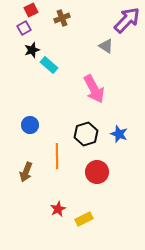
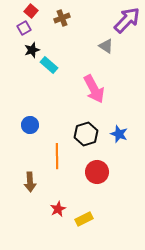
red square: moved 1 px down; rotated 24 degrees counterclockwise
brown arrow: moved 4 px right, 10 px down; rotated 24 degrees counterclockwise
